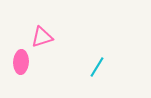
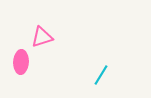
cyan line: moved 4 px right, 8 px down
